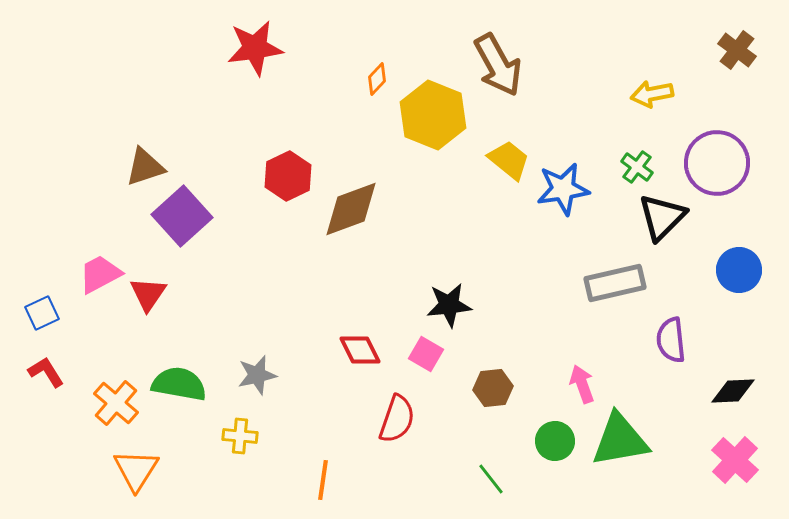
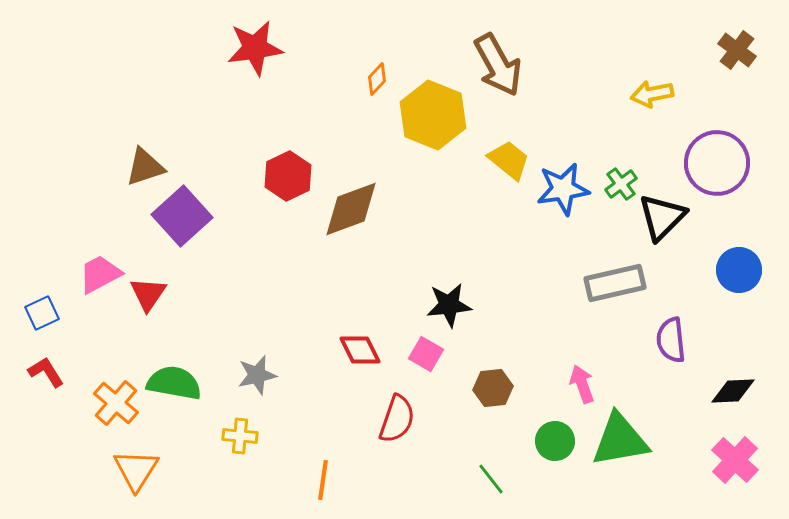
green cross: moved 16 px left, 17 px down; rotated 16 degrees clockwise
green semicircle: moved 5 px left, 1 px up
